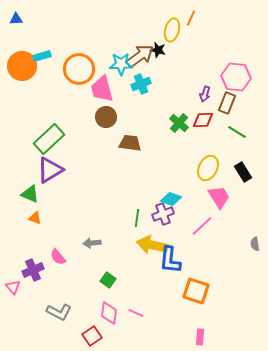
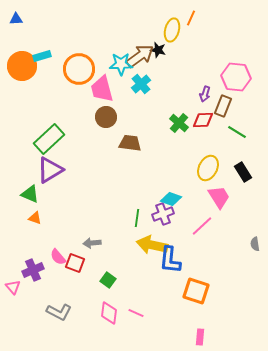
cyan cross at (141, 84): rotated 18 degrees counterclockwise
brown rectangle at (227, 103): moved 4 px left, 3 px down
red square at (92, 336): moved 17 px left, 73 px up; rotated 36 degrees counterclockwise
